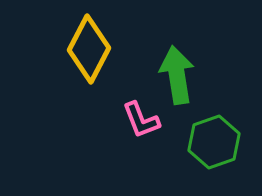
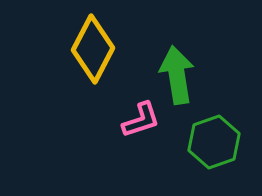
yellow diamond: moved 4 px right
pink L-shape: rotated 87 degrees counterclockwise
